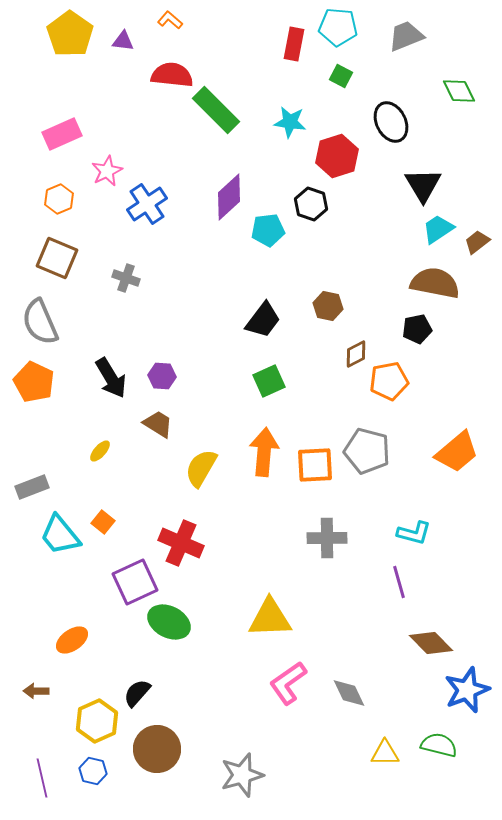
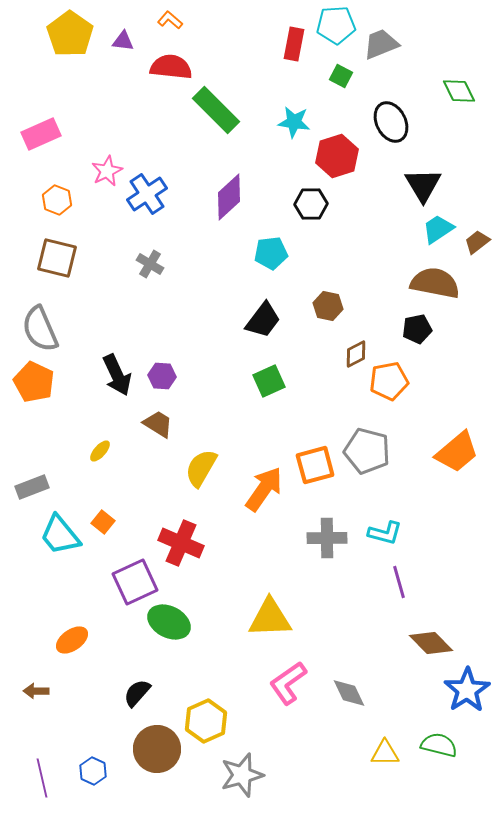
cyan pentagon at (338, 27): moved 2 px left, 2 px up; rotated 9 degrees counterclockwise
gray trapezoid at (406, 36): moved 25 px left, 8 px down
red semicircle at (172, 75): moved 1 px left, 8 px up
cyan star at (290, 122): moved 4 px right
pink rectangle at (62, 134): moved 21 px left
orange hexagon at (59, 199): moved 2 px left, 1 px down; rotated 16 degrees counterclockwise
blue cross at (147, 204): moved 10 px up
black hexagon at (311, 204): rotated 20 degrees counterclockwise
cyan pentagon at (268, 230): moved 3 px right, 23 px down
brown square at (57, 258): rotated 9 degrees counterclockwise
gray cross at (126, 278): moved 24 px right, 14 px up; rotated 12 degrees clockwise
gray semicircle at (40, 322): moved 7 px down
black arrow at (111, 378): moved 6 px right, 3 px up; rotated 6 degrees clockwise
orange arrow at (264, 452): moved 37 px down; rotated 30 degrees clockwise
orange square at (315, 465): rotated 12 degrees counterclockwise
cyan L-shape at (414, 533): moved 29 px left
blue star at (467, 690): rotated 12 degrees counterclockwise
yellow hexagon at (97, 721): moved 109 px right
blue hexagon at (93, 771): rotated 12 degrees clockwise
